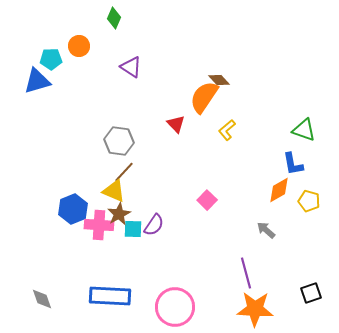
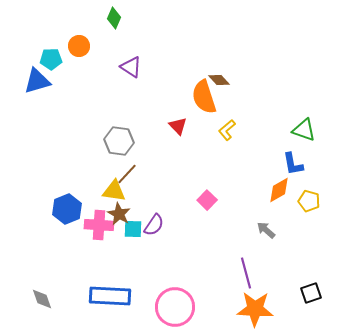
orange semicircle: rotated 52 degrees counterclockwise
red triangle: moved 2 px right, 2 px down
brown line: moved 3 px right, 2 px down
yellow triangle: rotated 15 degrees counterclockwise
blue hexagon: moved 6 px left
brown star: rotated 15 degrees counterclockwise
